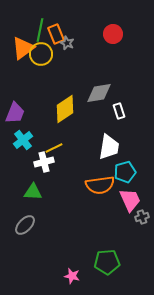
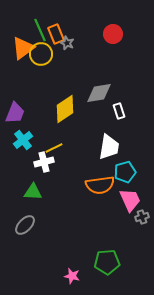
green line: rotated 35 degrees counterclockwise
